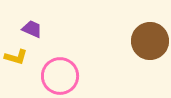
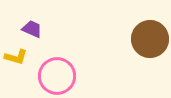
brown circle: moved 2 px up
pink circle: moved 3 px left
